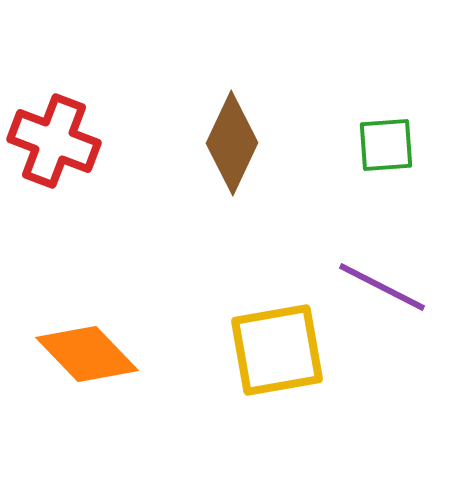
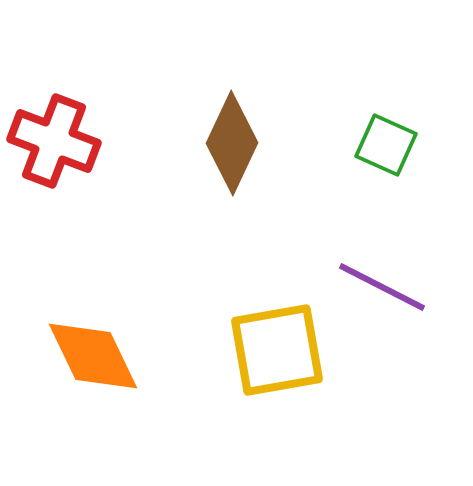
green square: rotated 28 degrees clockwise
orange diamond: moved 6 px right, 2 px down; rotated 18 degrees clockwise
